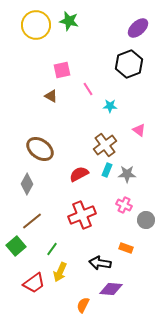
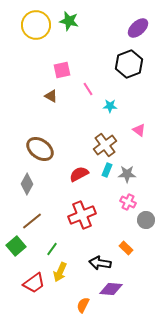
pink cross: moved 4 px right, 3 px up
orange rectangle: rotated 24 degrees clockwise
